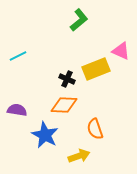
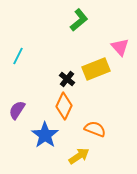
pink triangle: moved 1 px left, 4 px up; rotated 24 degrees clockwise
cyan line: rotated 36 degrees counterclockwise
black cross: rotated 14 degrees clockwise
orange diamond: moved 1 px down; rotated 68 degrees counterclockwise
purple semicircle: rotated 66 degrees counterclockwise
orange semicircle: rotated 130 degrees clockwise
blue star: rotated 8 degrees clockwise
yellow arrow: rotated 15 degrees counterclockwise
